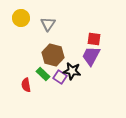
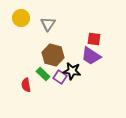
purple trapezoid: rotated 85 degrees counterclockwise
